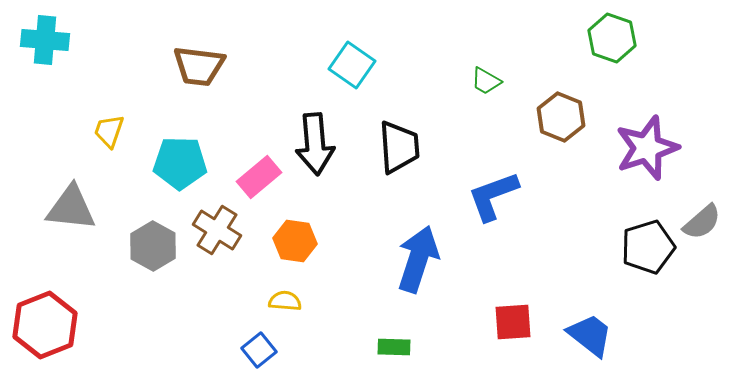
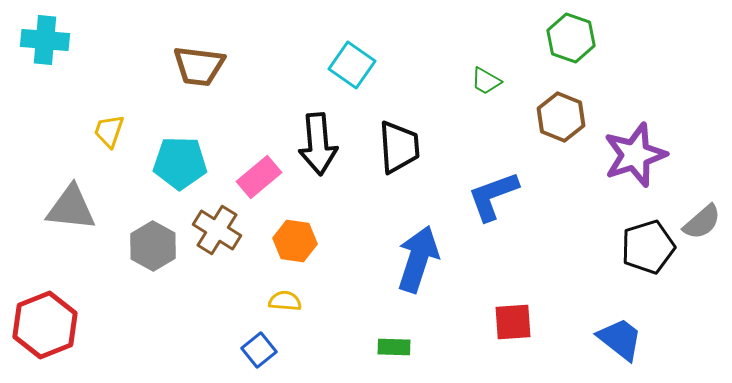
green hexagon: moved 41 px left
black arrow: moved 3 px right
purple star: moved 12 px left, 7 px down
blue trapezoid: moved 30 px right, 4 px down
